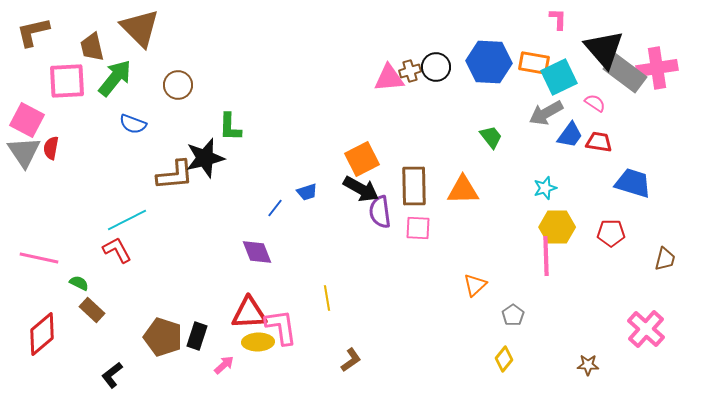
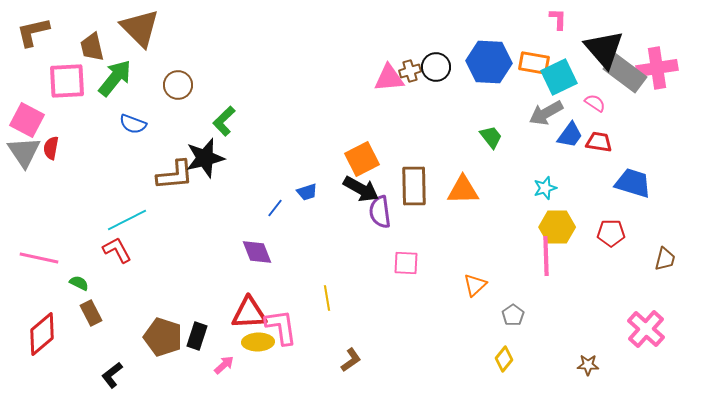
green L-shape at (230, 127): moved 6 px left, 6 px up; rotated 44 degrees clockwise
pink square at (418, 228): moved 12 px left, 35 px down
brown rectangle at (92, 310): moved 1 px left, 3 px down; rotated 20 degrees clockwise
